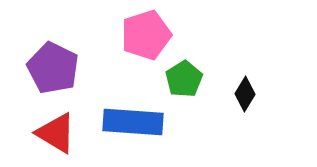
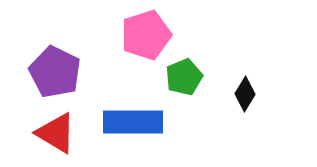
purple pentagon: moved 2 px right, 4 px down
green pentagon: moved 2 px up; rotated 9 degrees clockwise
blue rectangle: rotated 4 degrees counterclockwise
